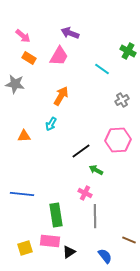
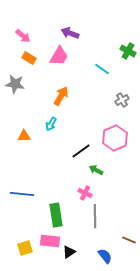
pink hexagon: moved 3 px left, 2 px up; rotated 20 degrees counterclockwise
